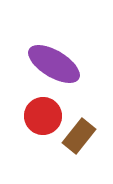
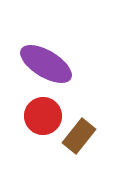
purple ellipse: moved 8 px left
